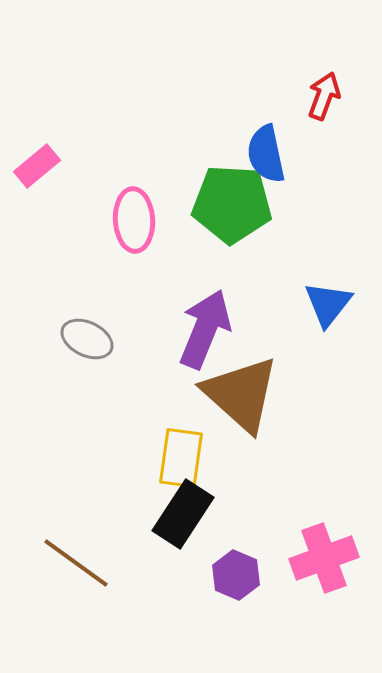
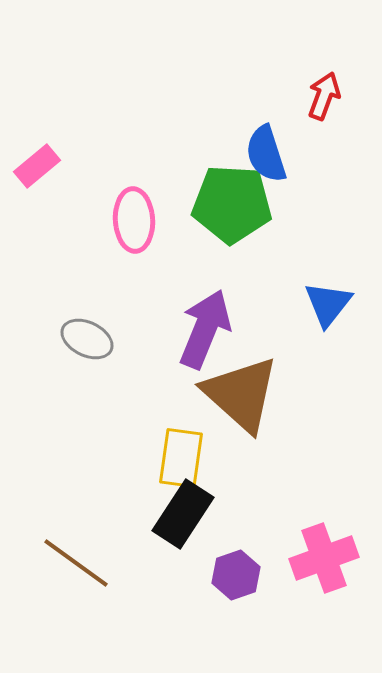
blue semicircle: rotated 6 degrees counterclockwise
purple hexagon: rotated 18 degrees clockwise
